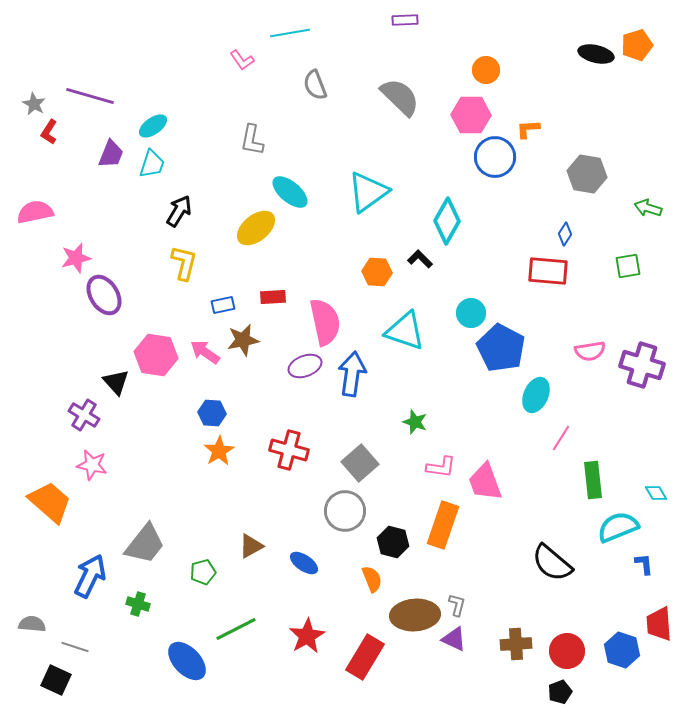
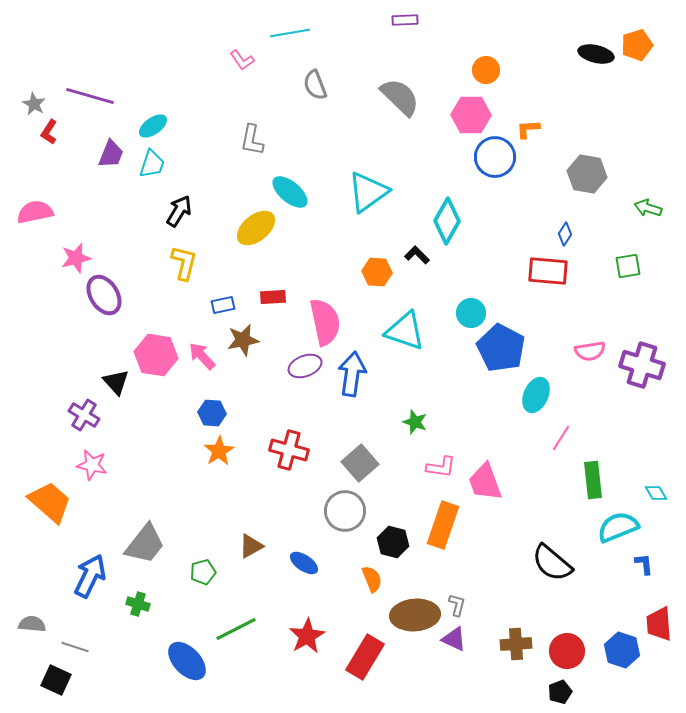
black L-shape at (420, 259): moved 3 px left, 4 px up
pink arrow at (205, 352): moved 3 px left, 4 px down; rotated 12 degrees clockwise
